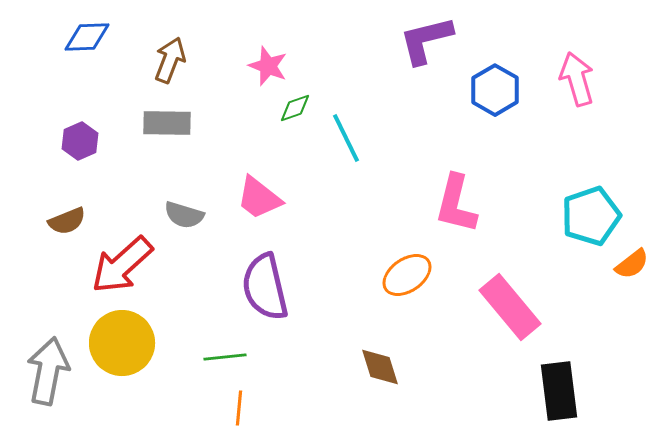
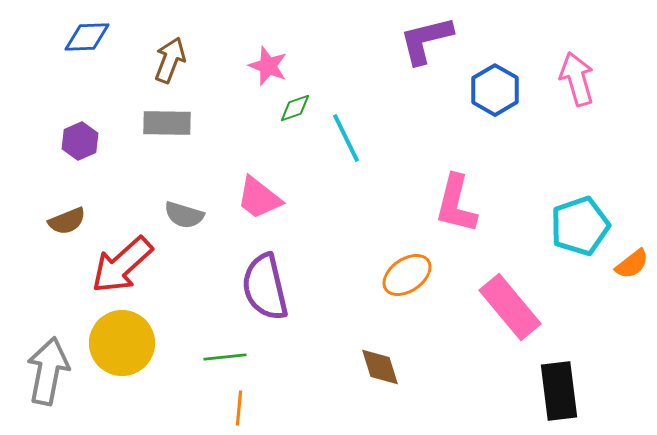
cyan pentagon: moved 11 px left, 10 px down
